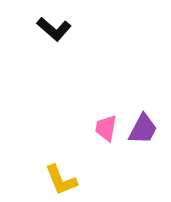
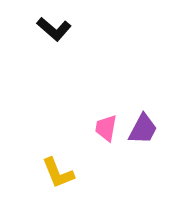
yellow L-shape: moved 3 px left, 7 px up
